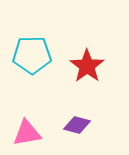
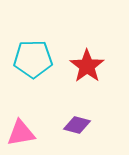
cyan pentagon: moved 1 px right, 4 px down
pink triangle: moved 6 px left
